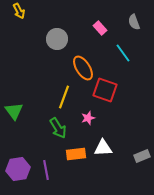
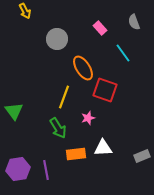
yellow arrow: moved 6 px right
